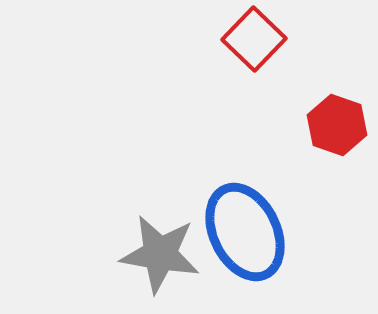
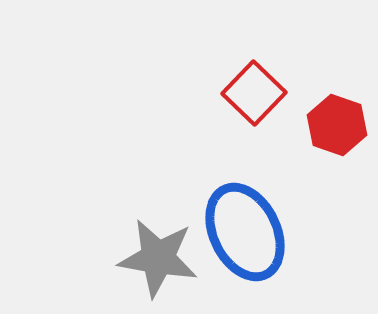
red square: moved 54 px down
gray star: moved 2 px left, 4 px down
